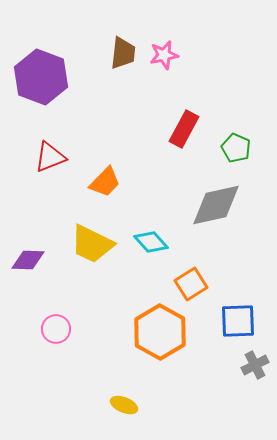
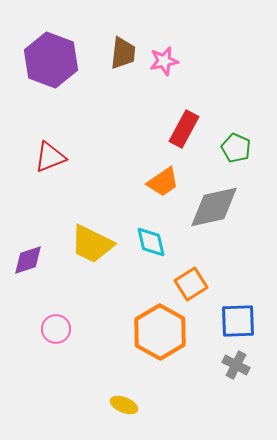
pink star: moved 6 px down
purple hexagon: moved 10 px right, 17 px up
orange trapezoid: moved 58 px right; rotated 12 degrees clockwise
gray diamond: moved 2 px left, 2 px down
cyan diamond: rotated 28 degrees clockwise
purple diamond: rotated 20 degrees counterclockwise
gray cross: moved 19 px left; rotated 36 degrees counterclockwise
